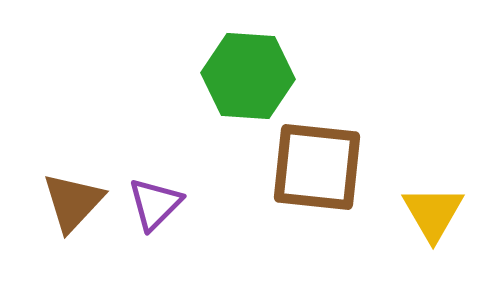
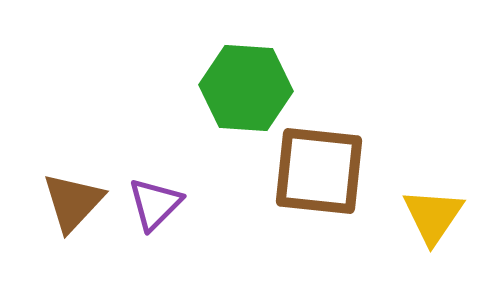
green hexagon: moved 2 px left, 12 px down
brown square: moved 2 px right, 4 px down
yellow triangle: moved 3 px down; rotated 4 degrees clockwise
